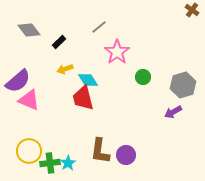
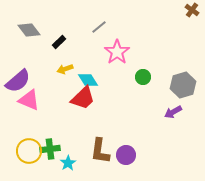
red trapezoid: rotated 120 degrees counterclockwise
green cross: moved 14 px up
